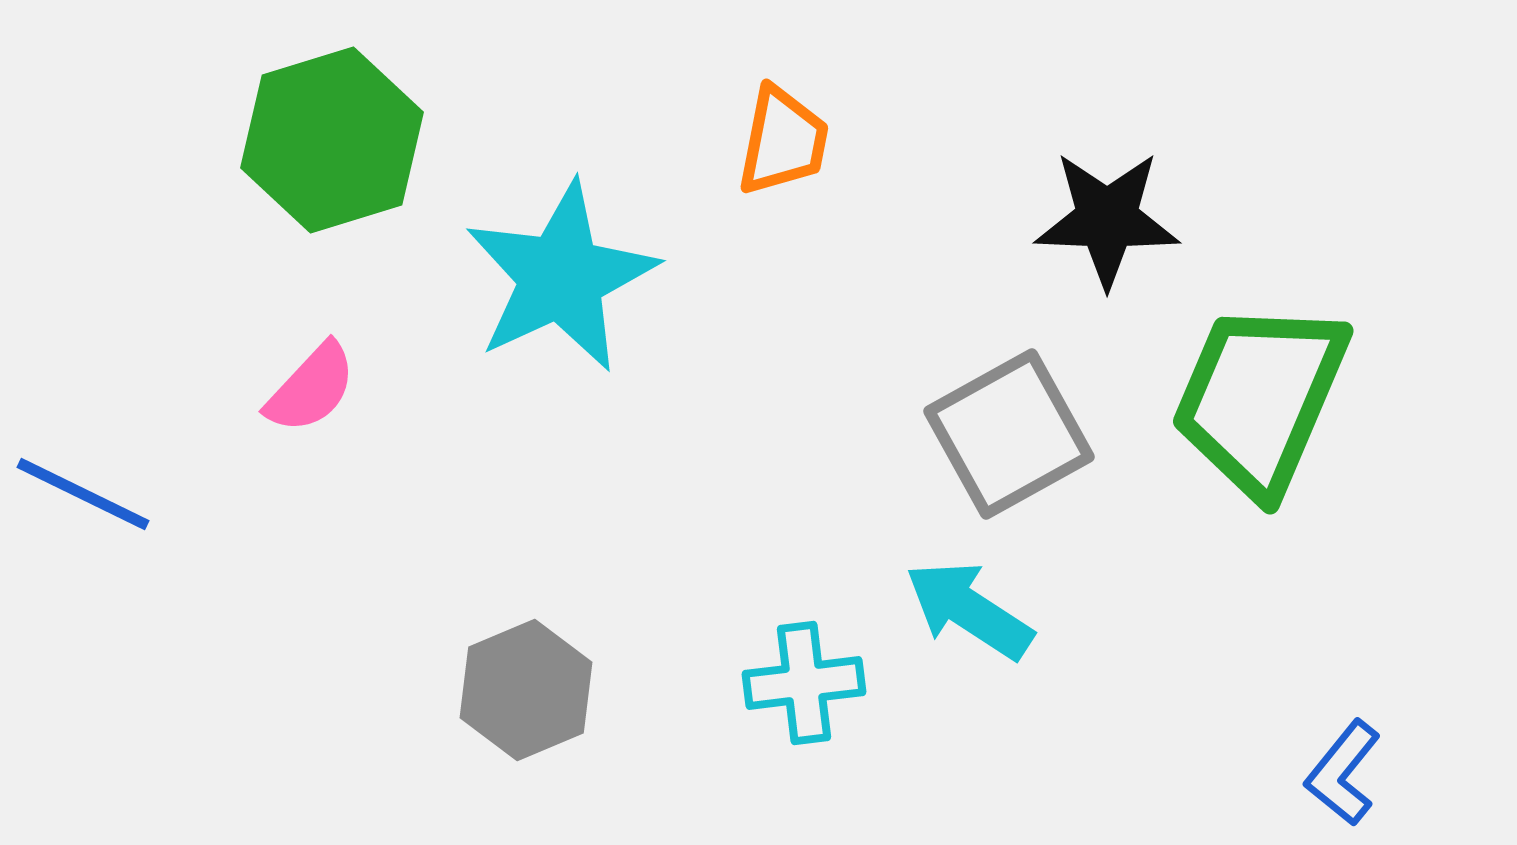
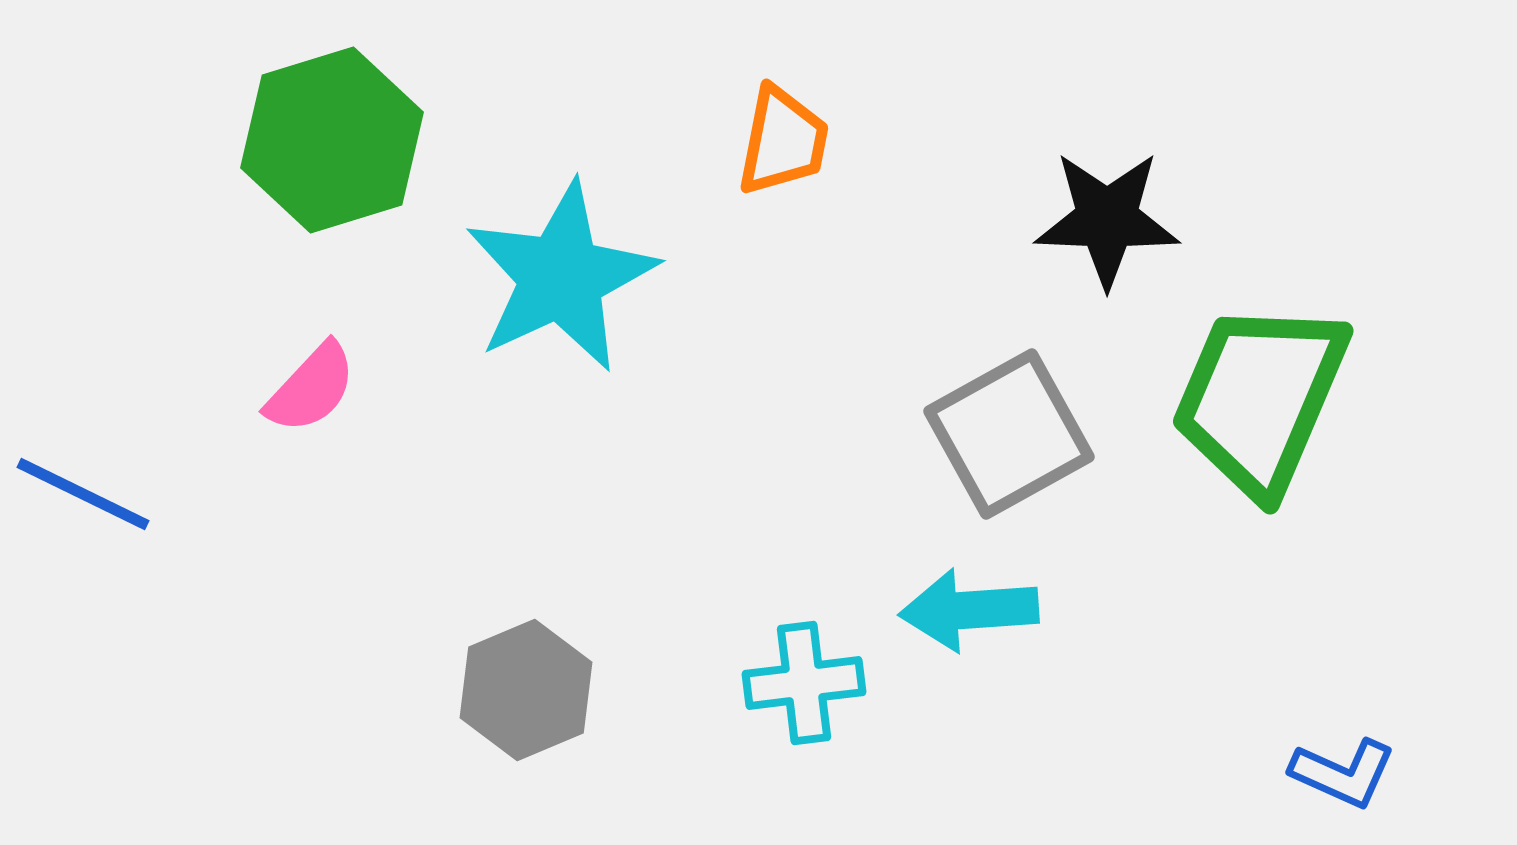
cyan arrow: rotated 37 degrees counterclockwise
blue L-shape: rotated 105 degrees counterclockwise
